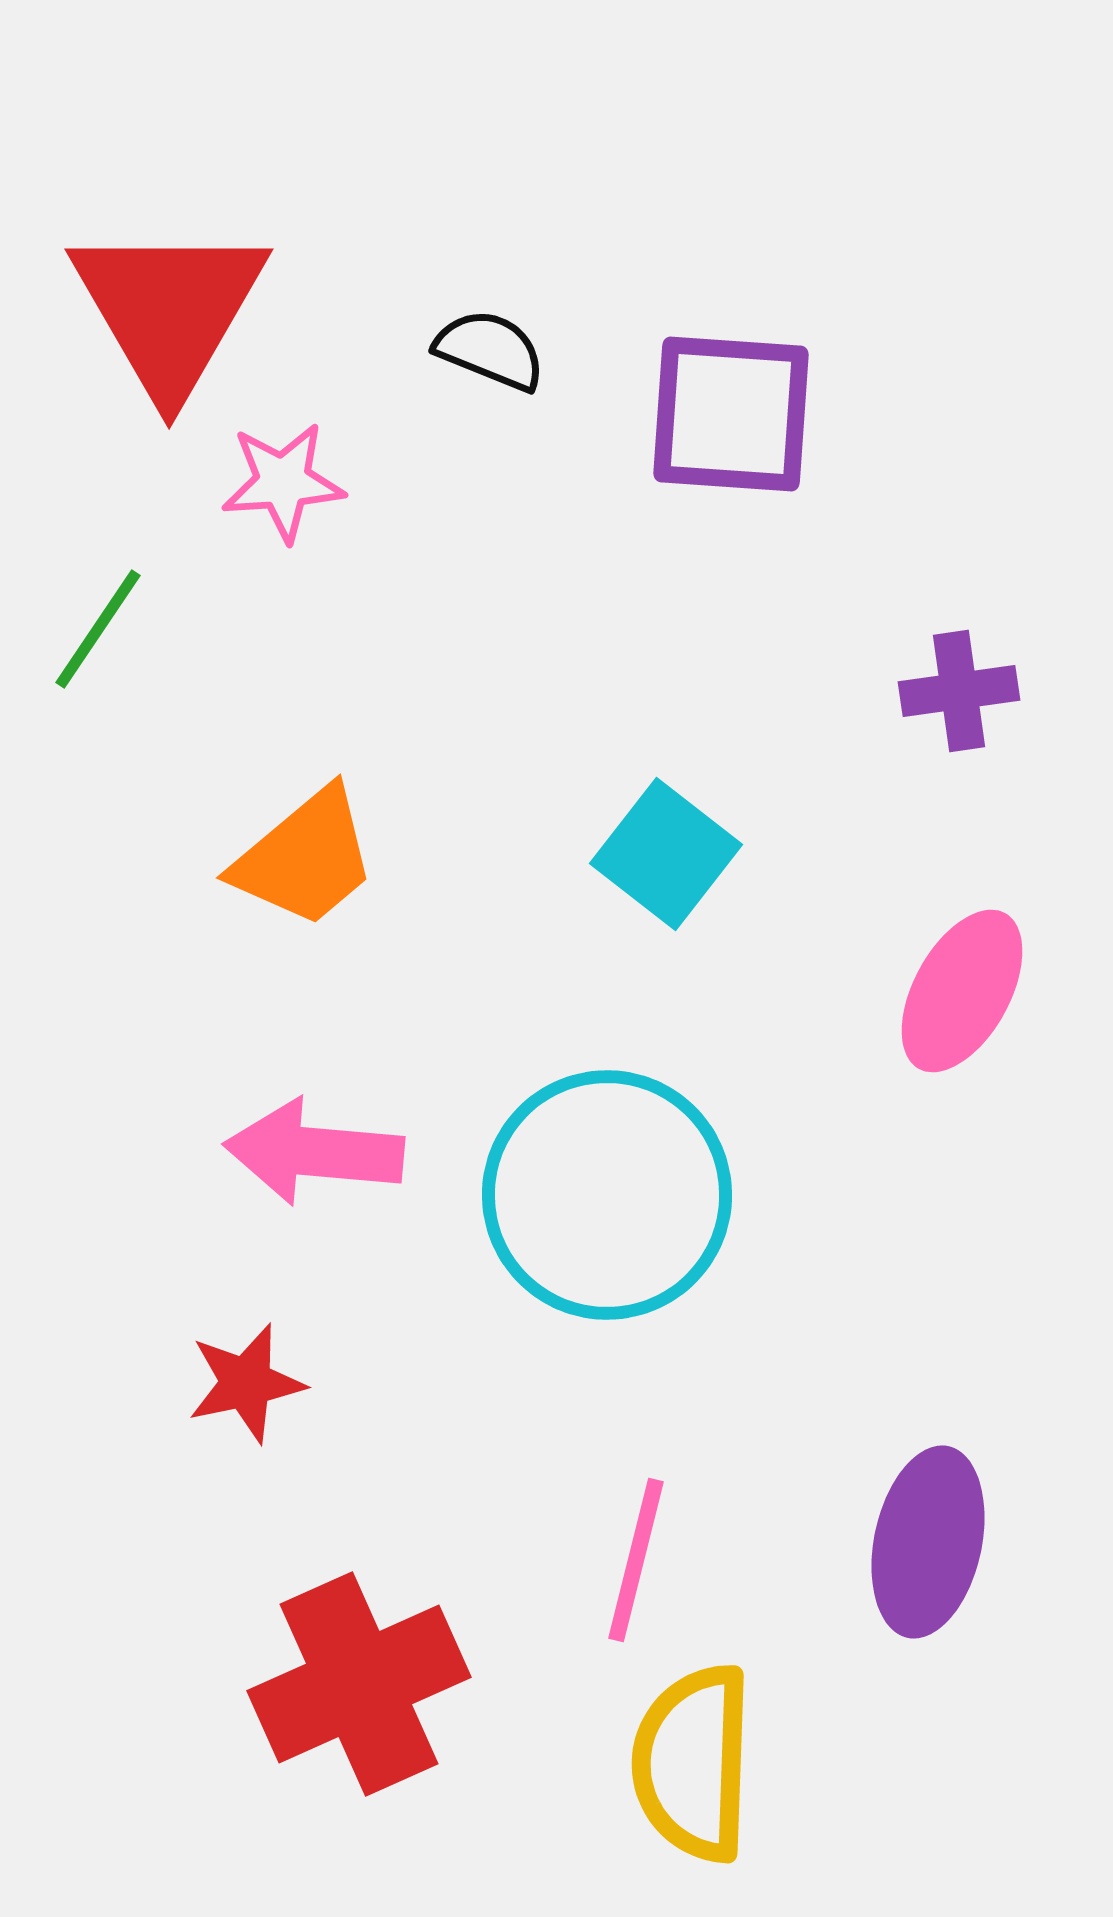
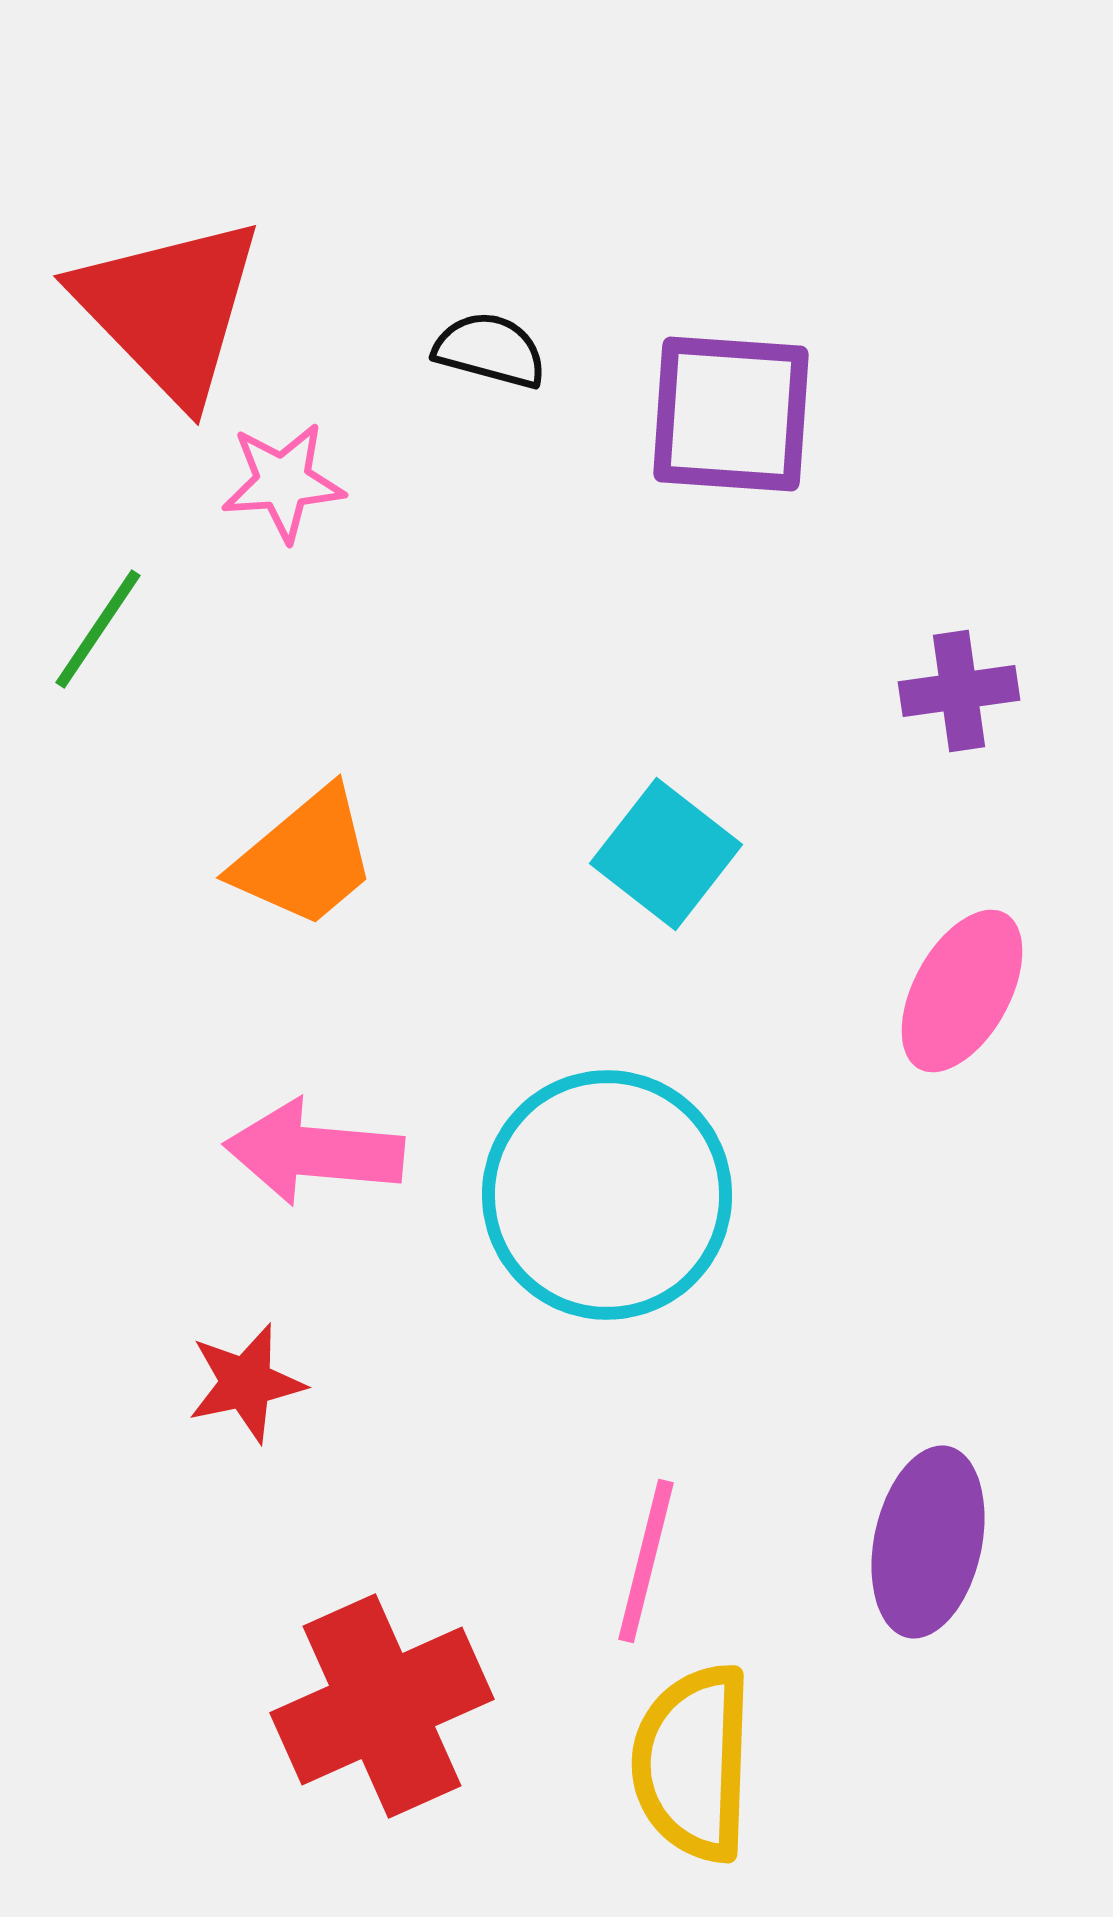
red triangle: rotated 14 degrees counterclockwise
black semicircle: rotated 7 degrees counterclockwise
pink line: moved 10 px right, 1 px down
red cross: moved 23 px right, 22 px down
